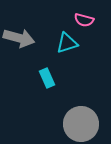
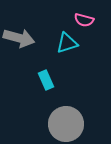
cyan rectangle: moved 1 px left, 2 px down
gray circle: moved 15 px left
